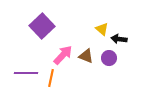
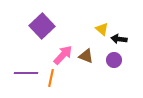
purple circle: moved 5 px right, 2 px down
